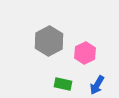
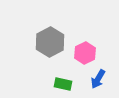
gray hexagon: moved 1 px right, 1 px down
blue arrow: moved 1 px right, 6 px up
